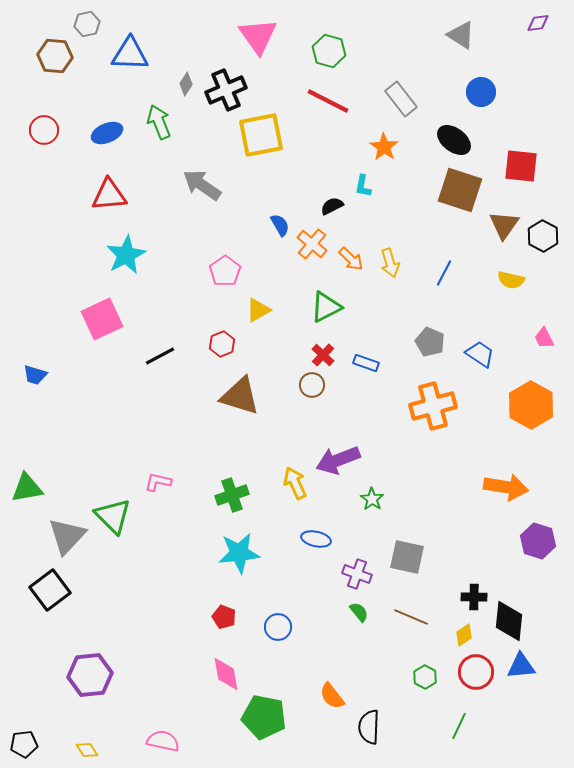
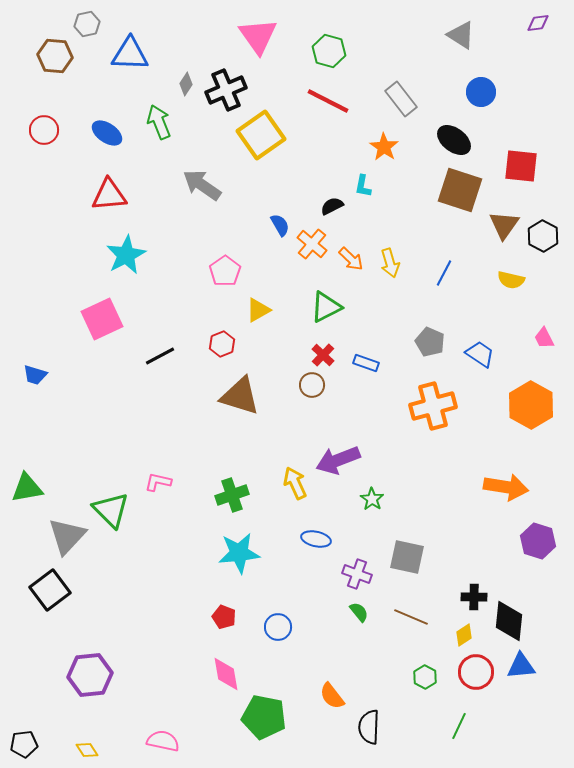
blue ellipse at (107, 133): rotated 56 degrees clockwise
yellow square at (261, 135): rotated 24 degrees counterclockwise
green triangle at (113, 516): moved 2 px left, 6 px up
